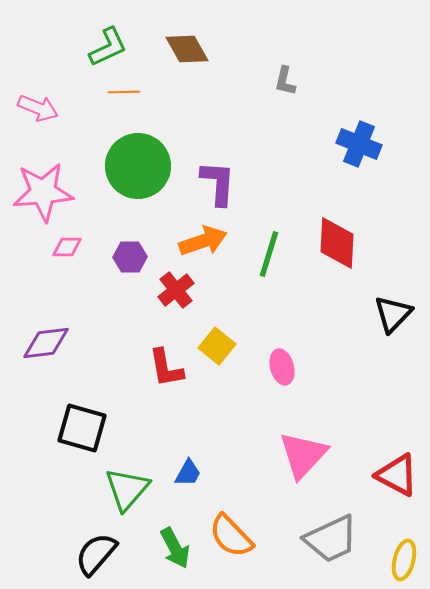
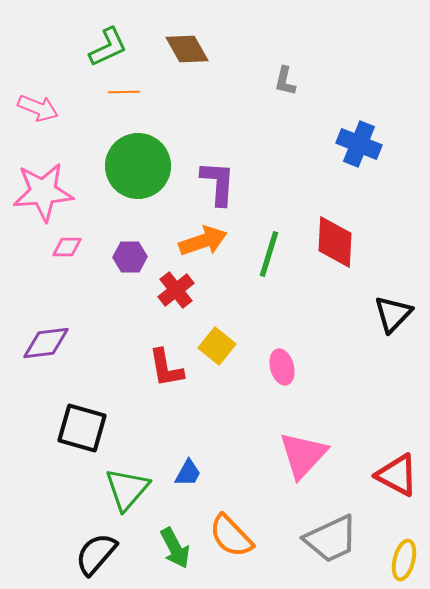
red diamond: moved 2 px left, 1 px up
